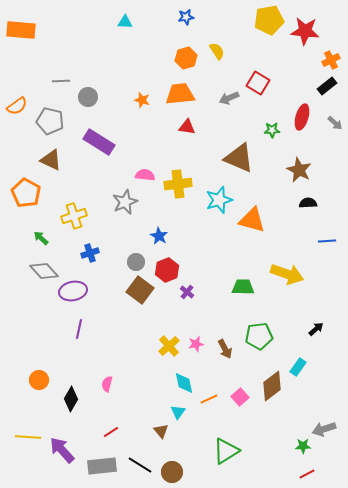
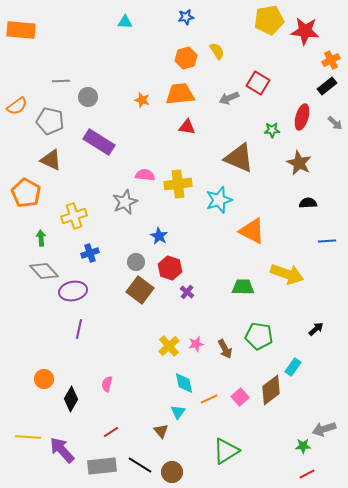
brown star at (299, 170): moved 7 px up
orange triangle at (252, 220): moved 11 px down; rotated 12 degrees clockwise
green arrow at (41, 238): rotated 42 degrees clockwise
red hexagon at (167, 270): moved 3 px right, 2 px up; rotated 20 degrees counterclockwise
green pentagon at (259, 336): rotated 16 degrees clockwise
cyan rectangle at (298, 367): moved 5 px left
orange circle at (39, 380): moved 5 px right, 1 px up
brown diamond at (272, 386): moved 1 px left, 4 px down
